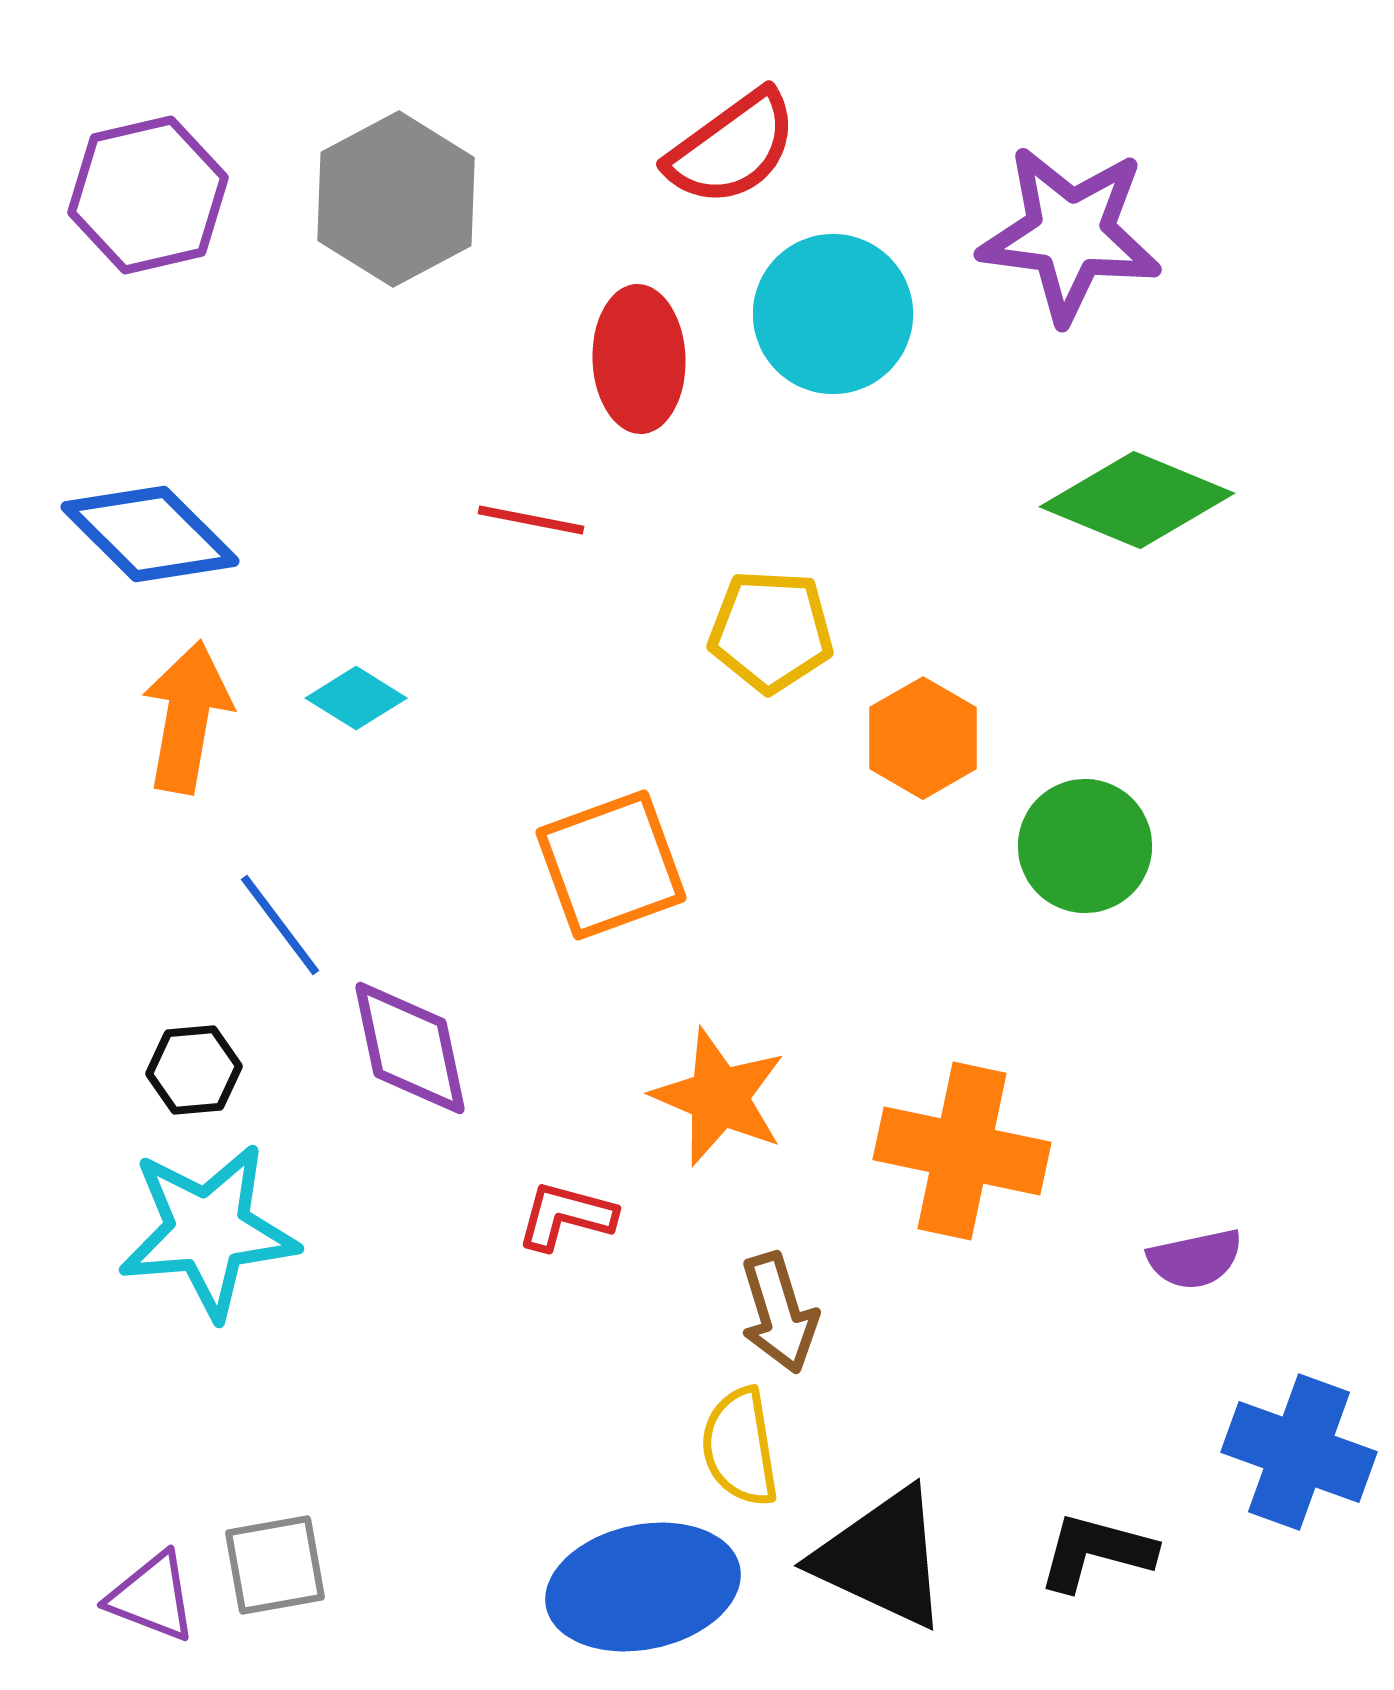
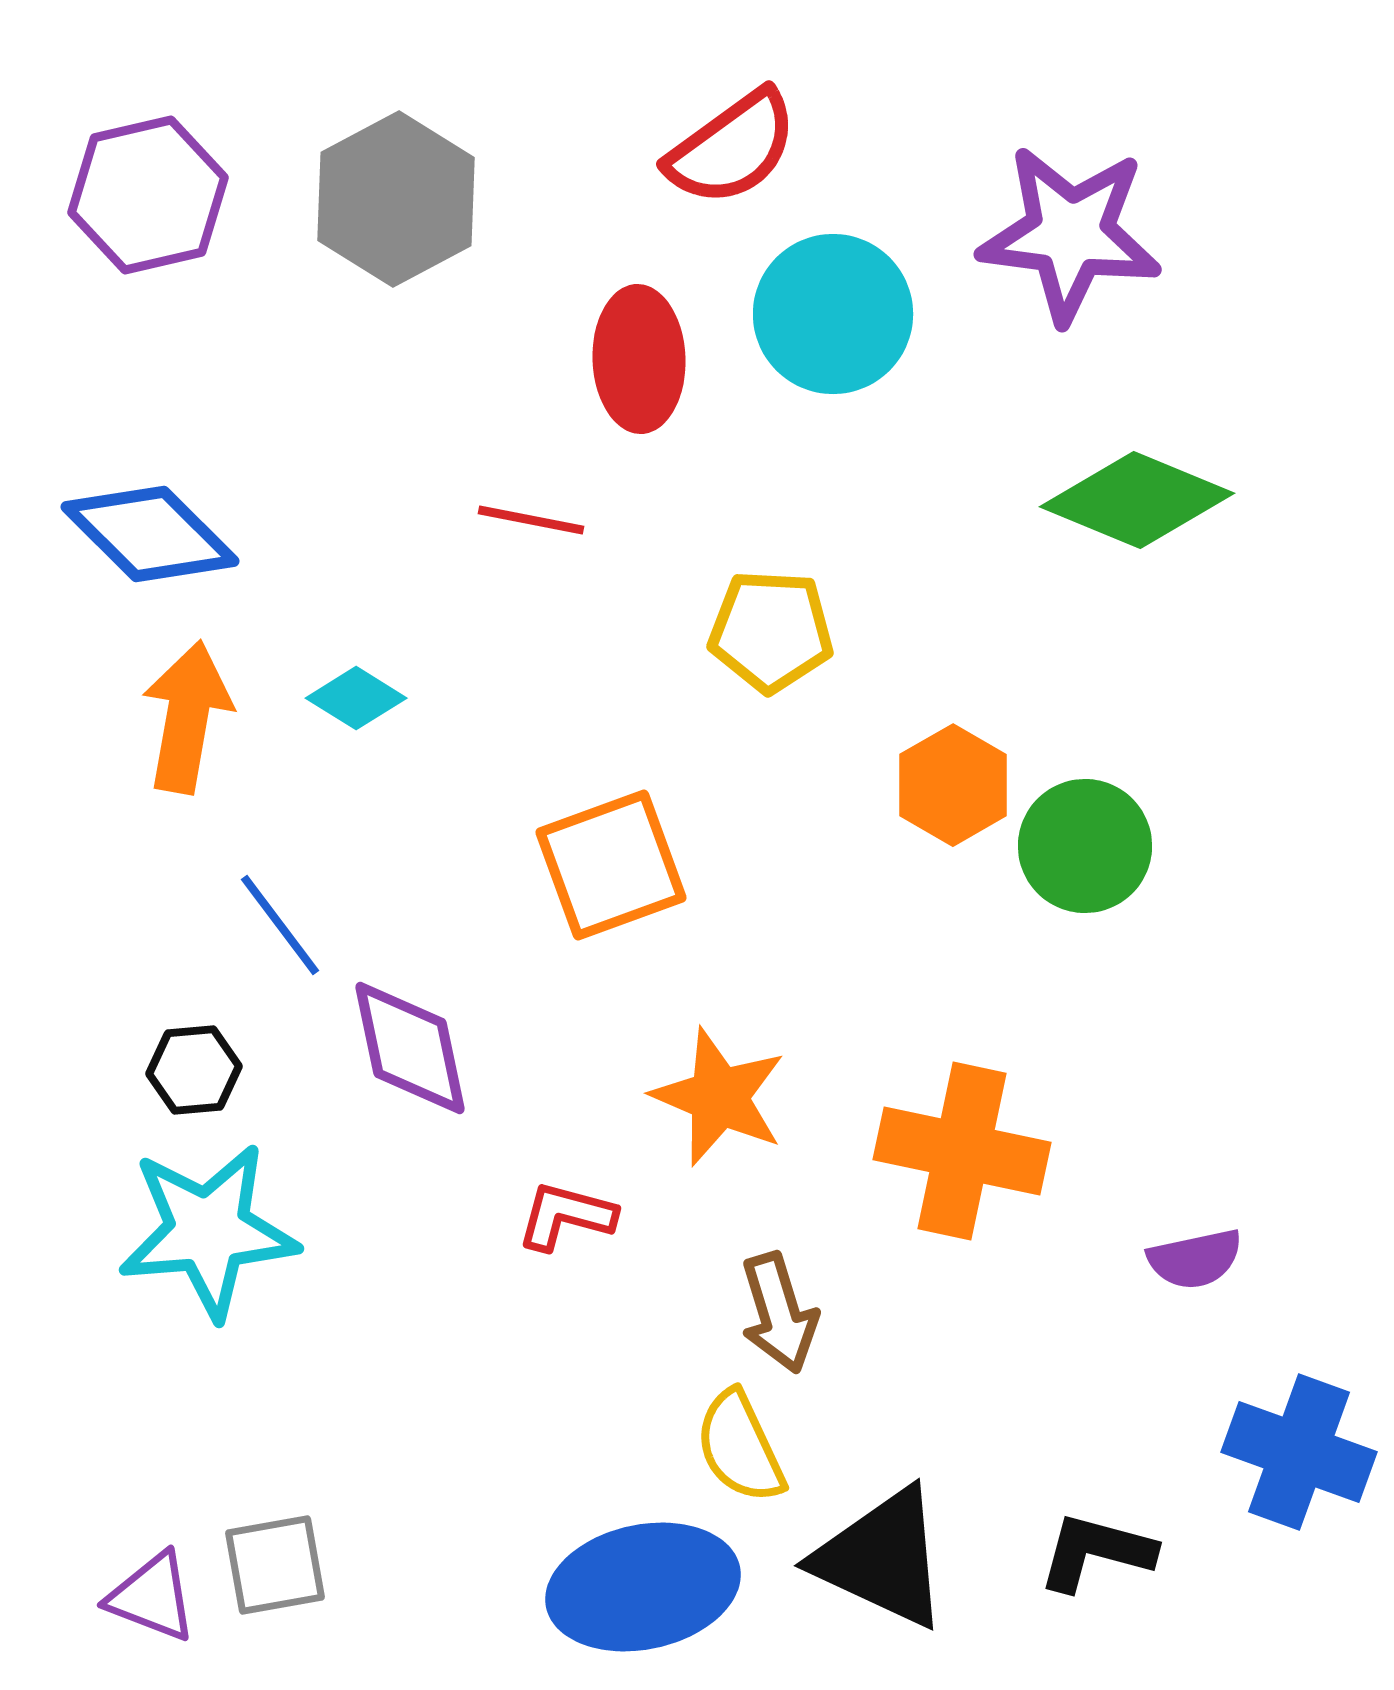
orange hexagon: moved 30 px right, 47 px down
yellow semicircle: rotated 16 degrees counterclockwise
